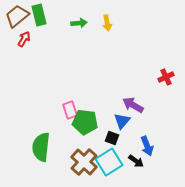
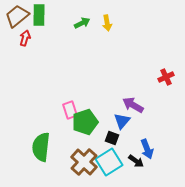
green rectangle: rotated 15 degrees clockwise
green arrow: moved 3 px right; rotated 21 degrees counterclockwise
red arrow: moved 1 px right, 1 px up; rotated 14 degrees counterclockwise
green pentagon: rotated 25 degrees counterclockwise
blue arrow: moved 3 px down
